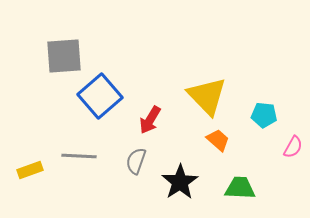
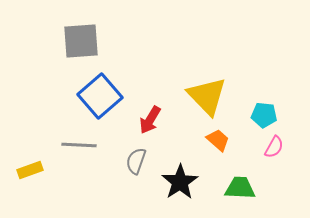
gray square: moved 17 px right, 15 px up
pink semicircle: moved 19 px left
gray line: moved 11 px up
